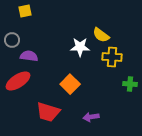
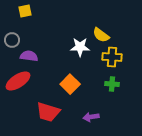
green cross: moved 18 px left
